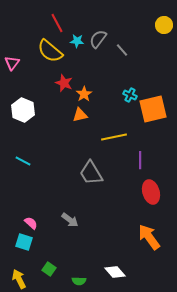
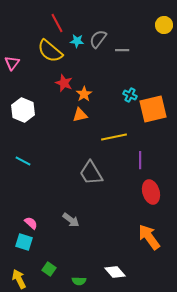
gray line: rotated 48 degrees counterclockwise
gray arrow: moved 1 px right
